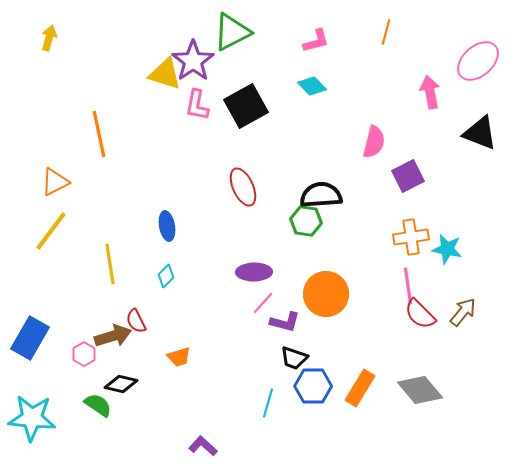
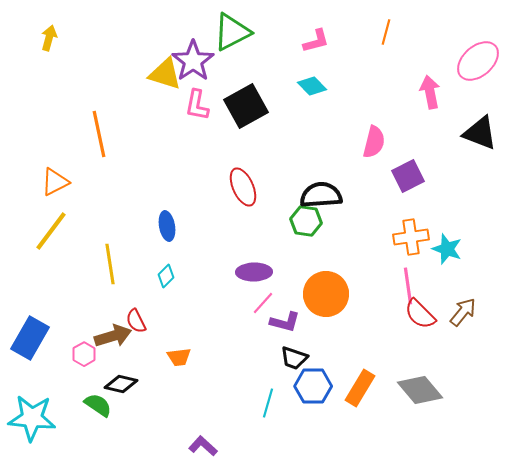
cyan star at (447, 249): rotated 8 degrees clockwise
orange trapezoid at (179, 357): rotated 10 degrees clockwise
